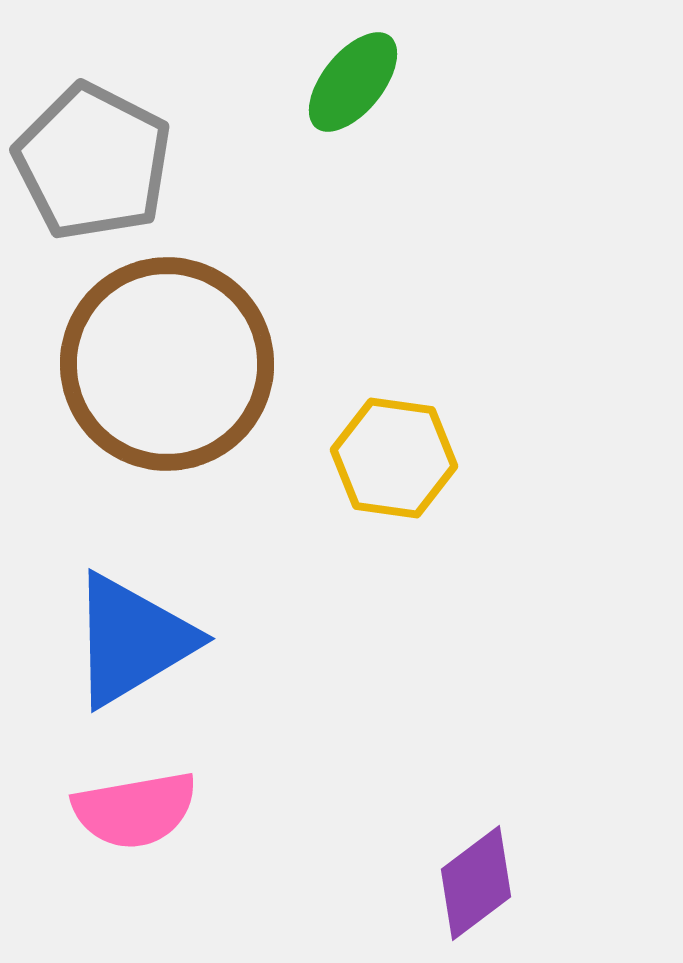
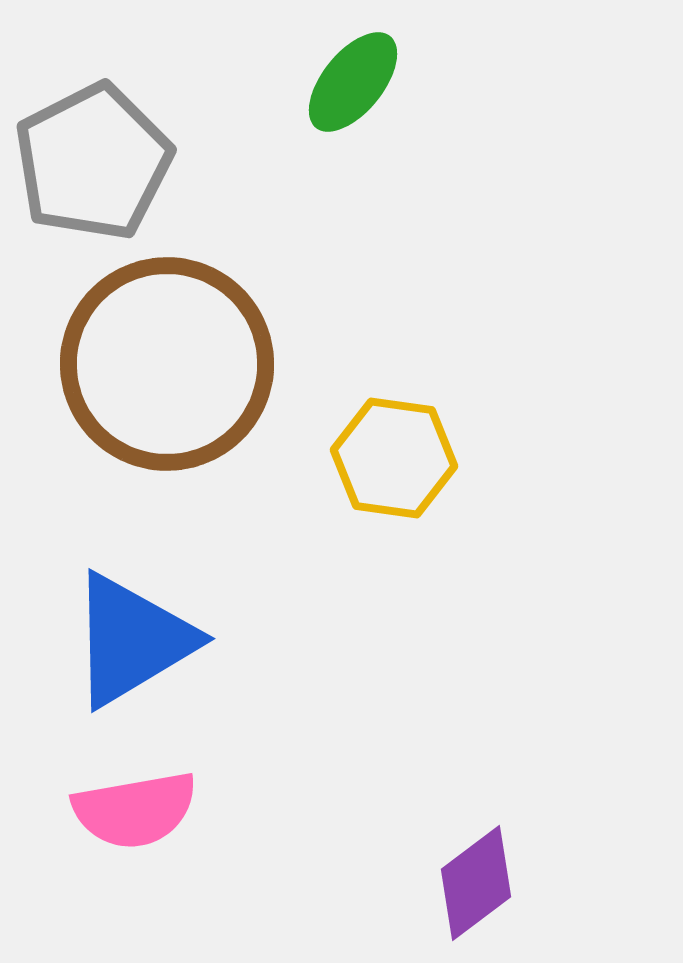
gray pentagon: rotated 18 degrees clockwise
